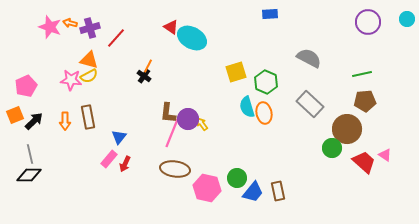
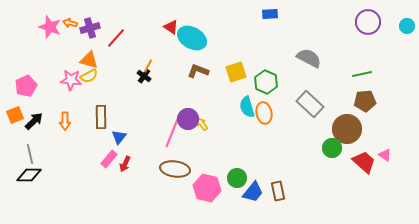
cyan circle at (407, 19): moved 7 px down
brown L-shape at (168, 113): moved 30 px right, 42 px up; rotated 105 degrees clockwise
brown rectangle at (88, 117): moved 13 px right; rotated 10 degrees clockwise
